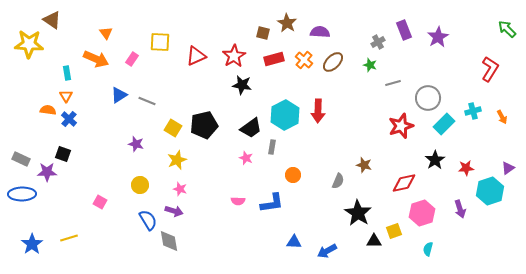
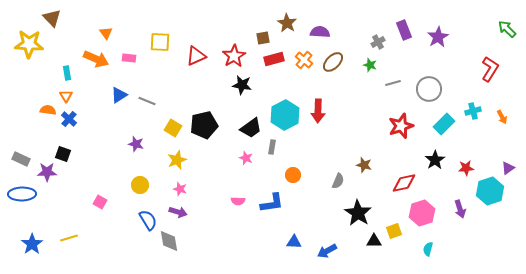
brown triangle at (52, 20): moved 2 px up; rotated 12 degrees clockwise
brown square at (263, 33): moved 5 px down; rotated 24 degrees counterclockwise
pink rectangle at (132, 59): moved 3 px left, 1 px up; rotated 64 degrees clockwise
gray circle at (428, 98): moved 1 px right, 9 px up
purple arrow at (174, 211): moved 4 px right, 1 px down
